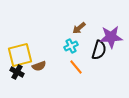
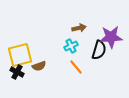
brown arrow: rotated 152 degrees counterclockwise
